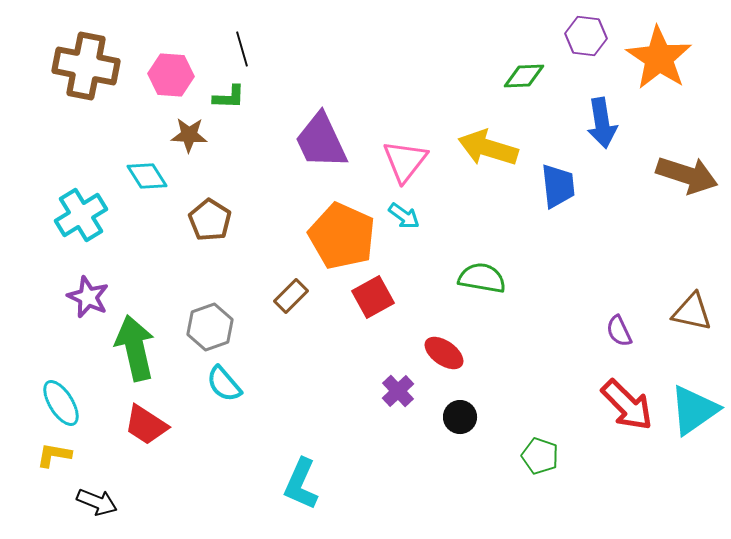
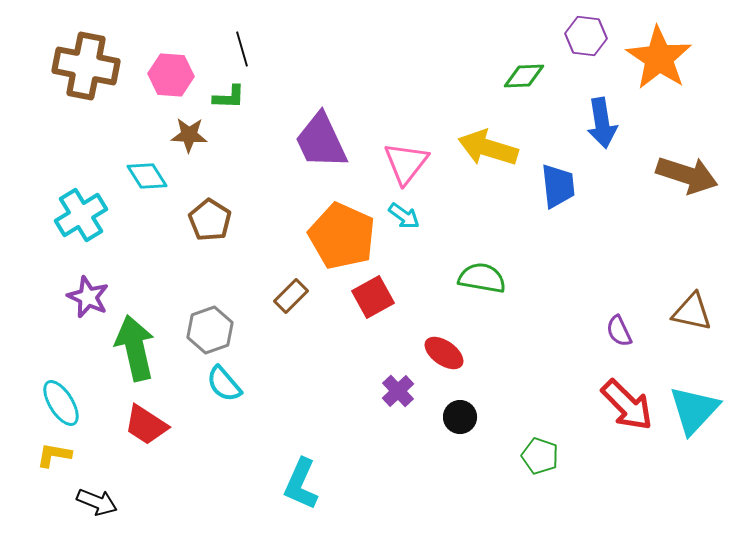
pink triangle: moved 1 px right, 2 px down
gray hexagon: moved 3 px down
cyan triangle: rotated 12 degrees counterclockwise
